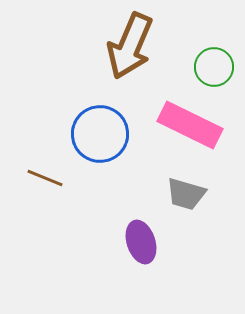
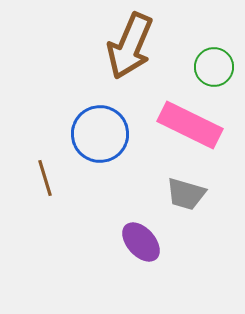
brown line: rotated 51 degrees clockwise
purple ellipse: rotated 24 degrees counterclockwise
